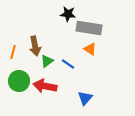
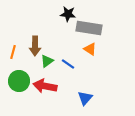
brown arrow: rotated 12 degrees clockwise
